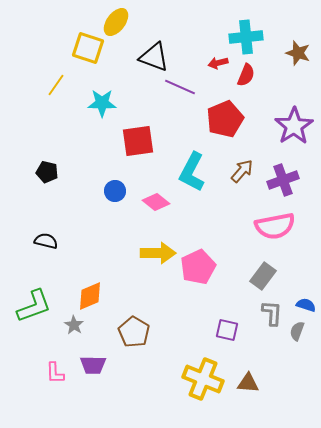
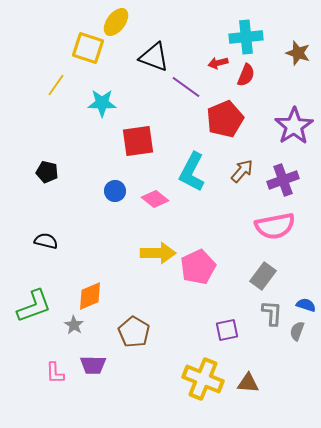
purple line: moved 6 px right; rotated 12 degrees clockwise
pink diamond: moved 1 px left, 3 px up
purple square: rotated 25 degrees counterclockwise
